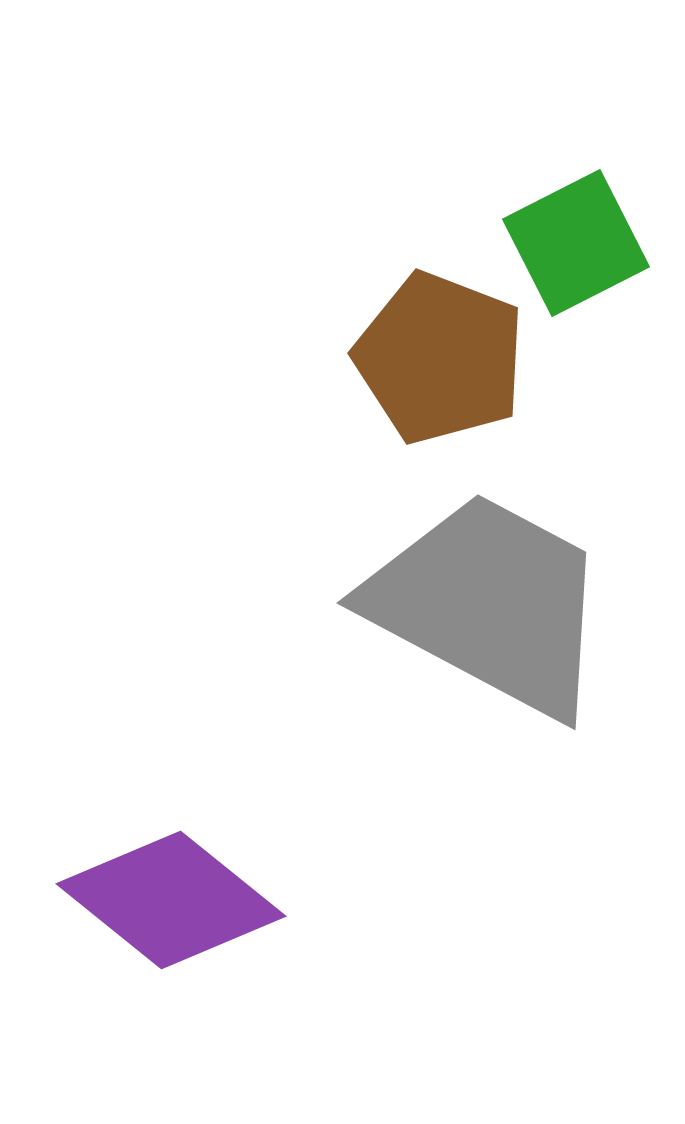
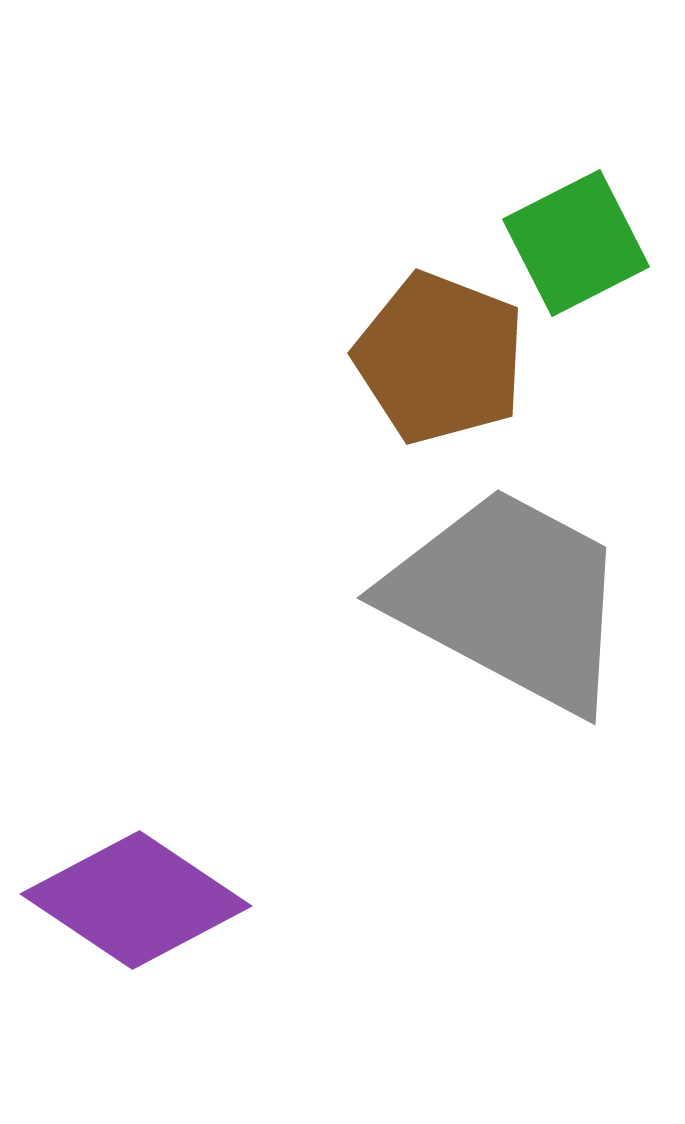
gray trapezoid: moved 20 px right, 5 px up
purple diamond: moved 35 px left; rotated 5 degrees counterclockwise
